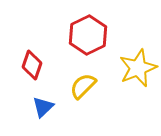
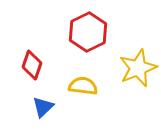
red hexagon: moved 3 px up
yellow semicircle: rotated 52 degrees clockwise
